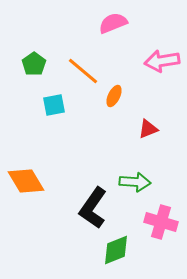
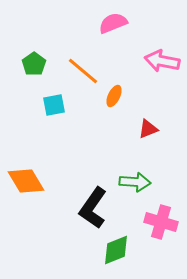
pink arrow: rotated 20 degrees clockwise
